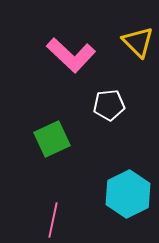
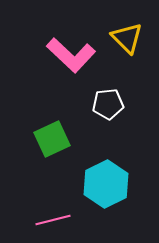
yellow triangle: moved 11 px left, 4 px up
white pentagon: moved 1 px left, 1 px up
cyan hexagon: moved 22 px left, 10 px up
pink line: rotated 64 degrees clockwise
